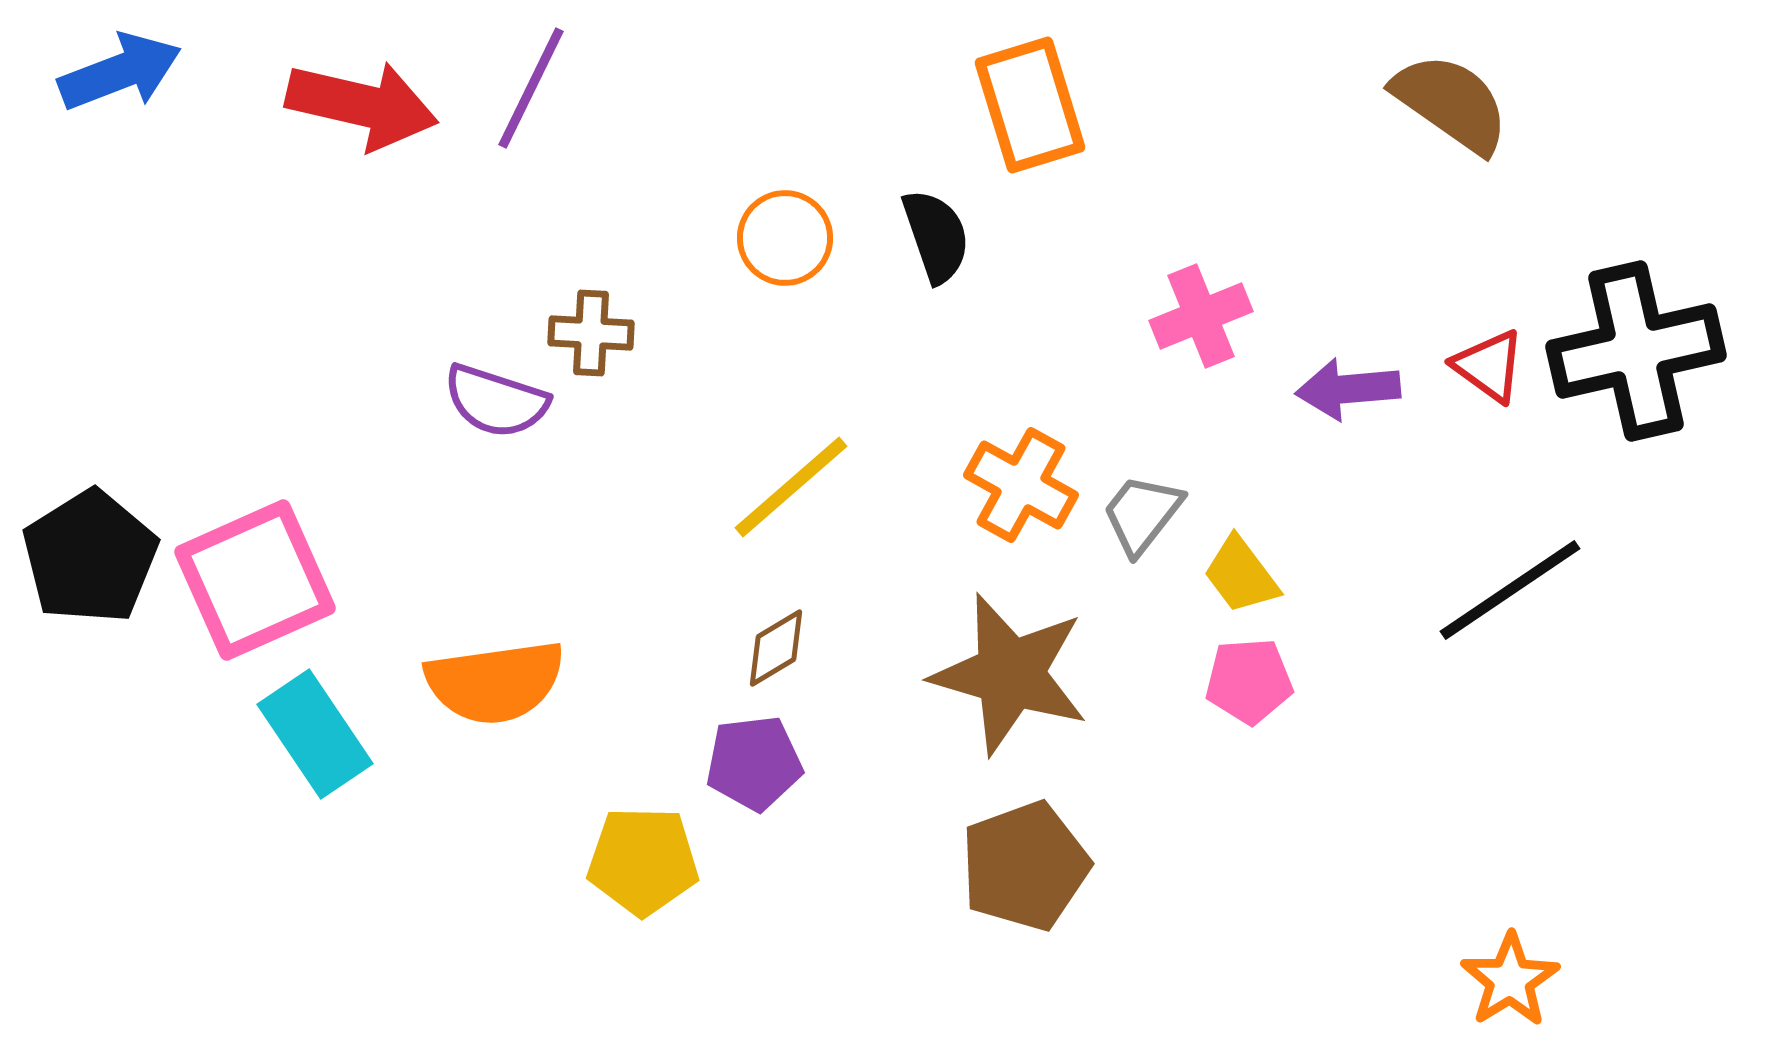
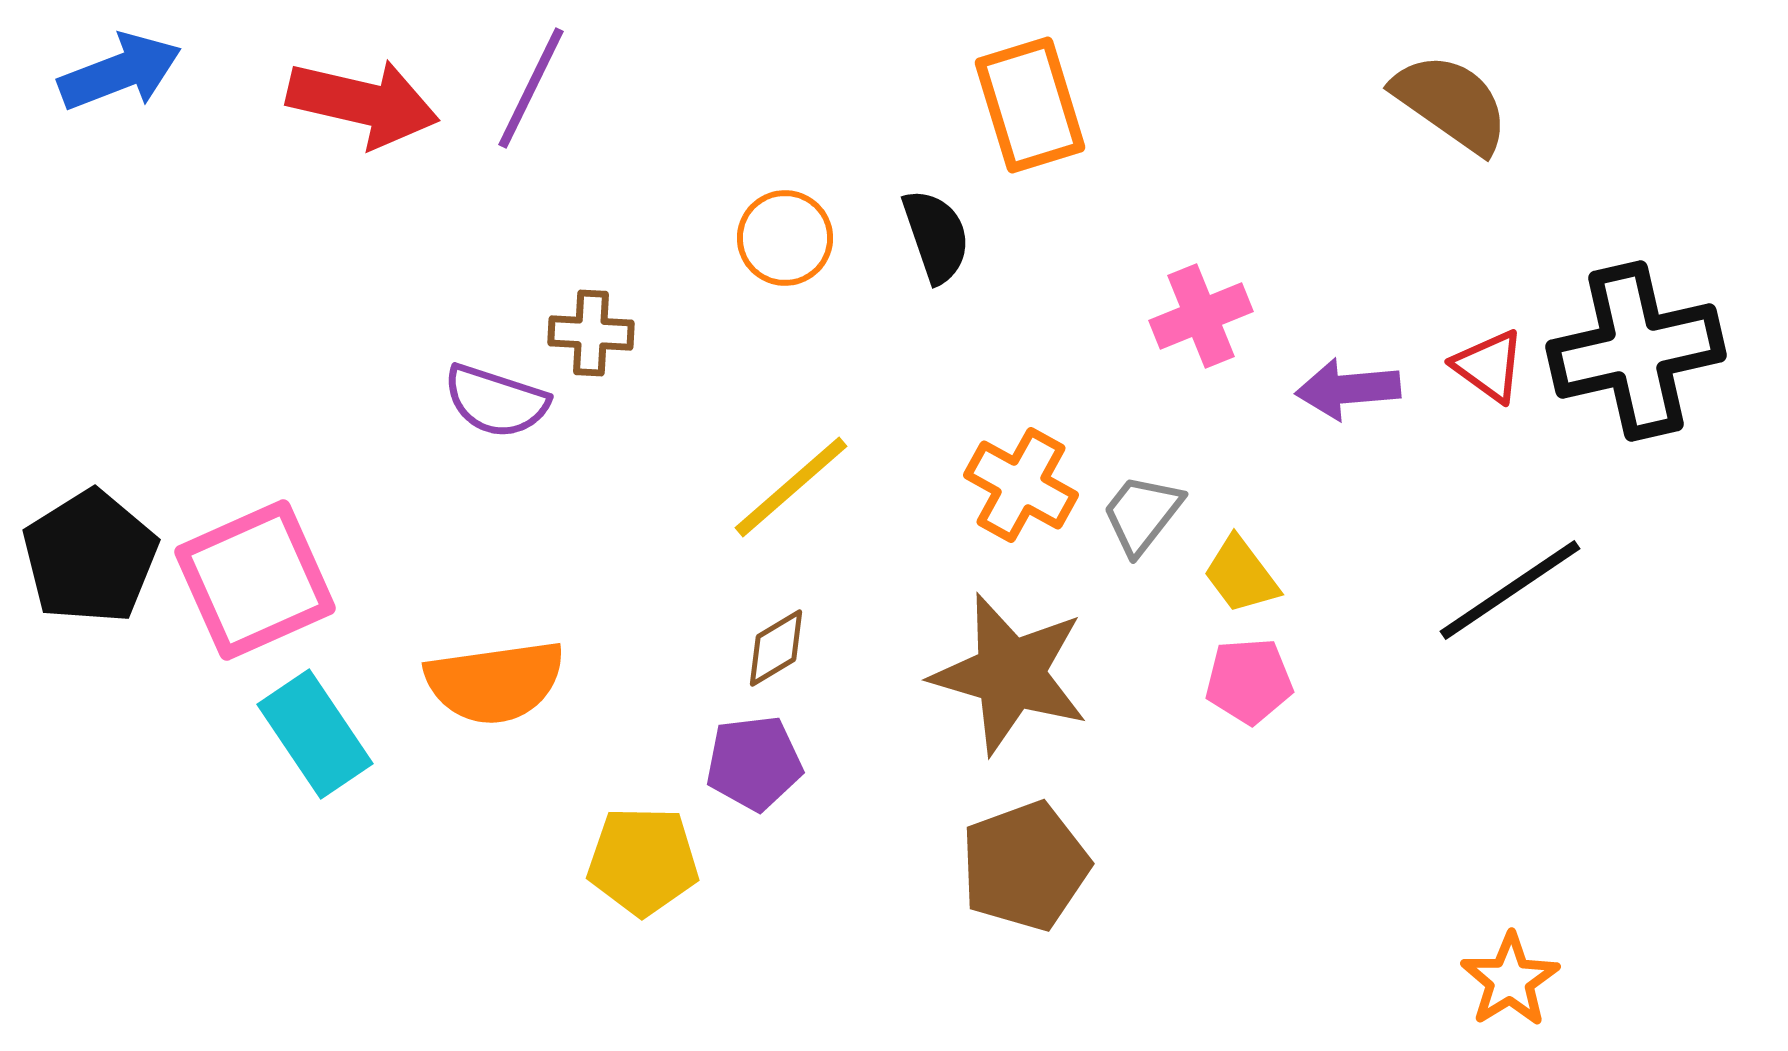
red arrow: moved 1 px right, 2 px up
